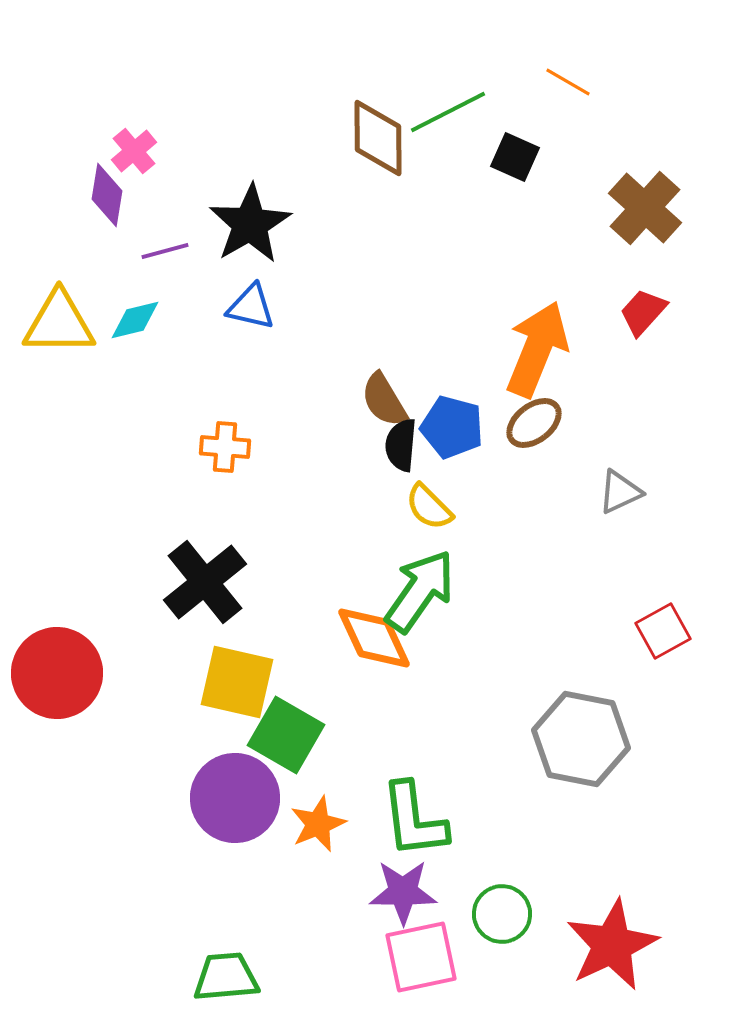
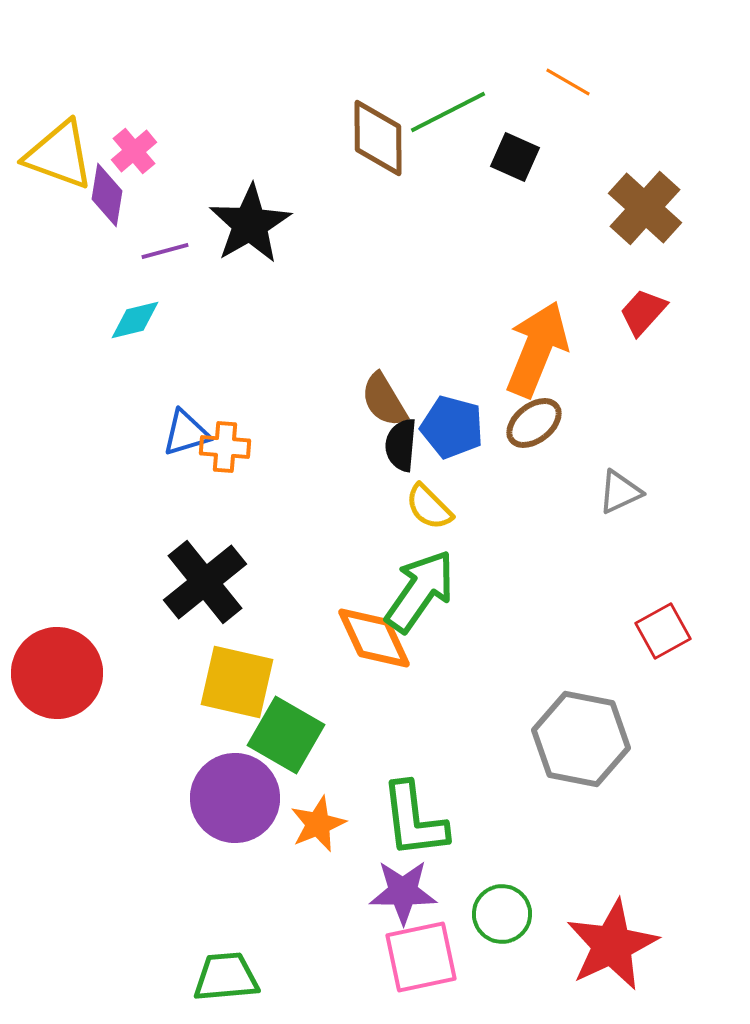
blue triangle: moved 65 px left, 126 px down; rotated 30 degrees counterclockwise
yellow triangle: moved 168 px up; rotated 20 degrees clockwise
